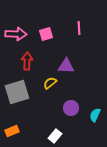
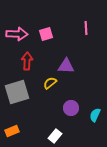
pink line: moved 7 px right
pink arrow: moved 1 px right
